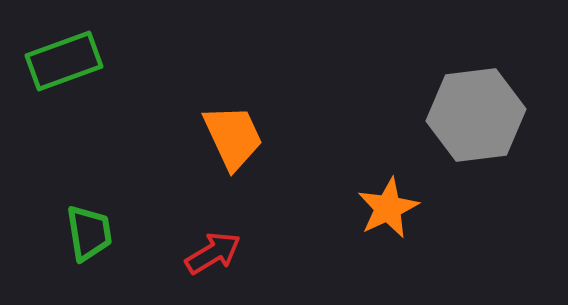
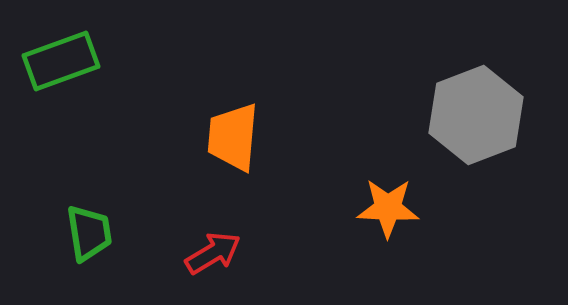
green rectangle: moved 3 px left
gray hexagon: rotated 14 degrees counterclockwise
orange trapezoid: rotated 150 degrees counterclockwise
orange star: rotated 28 degrees clockwise
